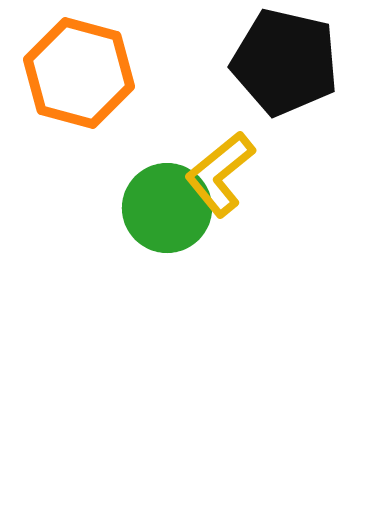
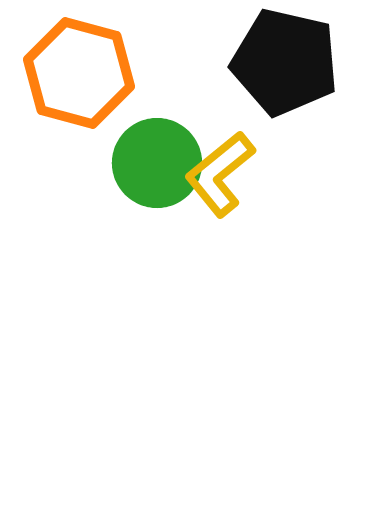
green circle: moved 10 px left, 45 px up
